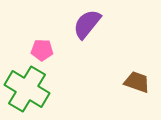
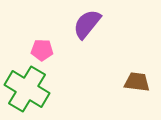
brown trapezoid: rotated 12 degrees counterclockwise
